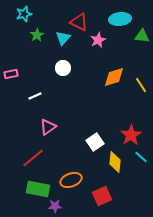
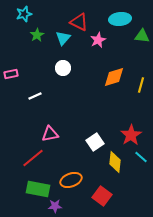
yellow line: rotated 49 degrees clockwise
pink triangle: moved 2 px right, 7 px down; rotated 24 degrees clockwise
red square: rotated 30 degrees counterclockwise
